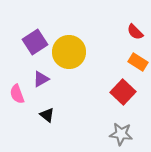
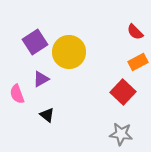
orange rectangle: rotated 60 degrees counterclockwise
